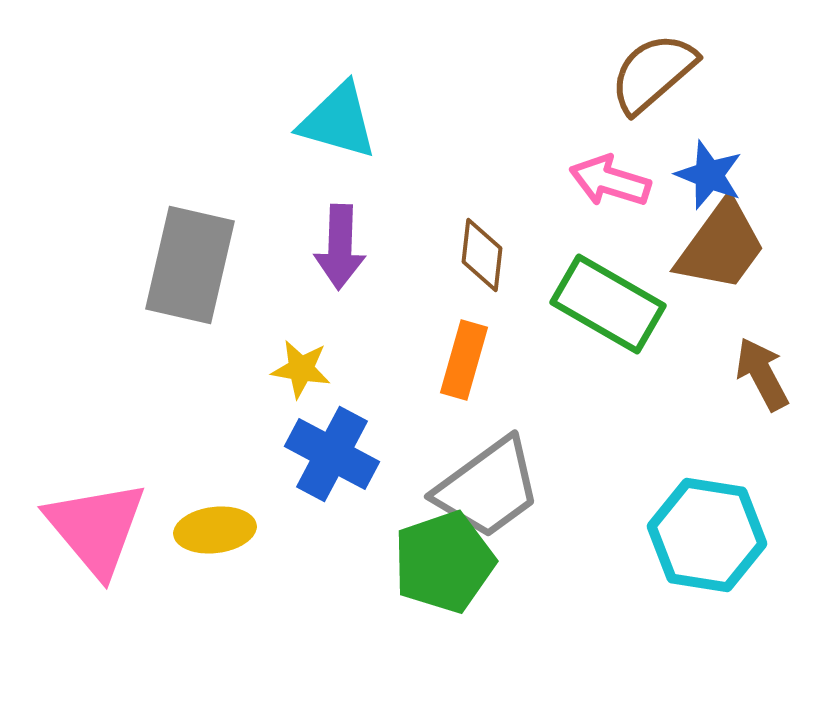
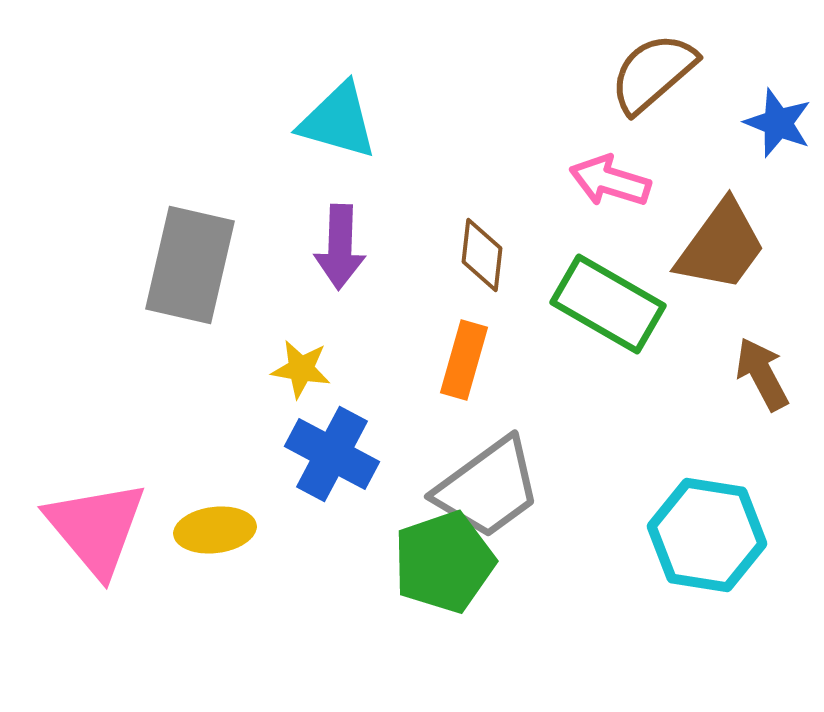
blue star: moved 69 px right, 52 px up
